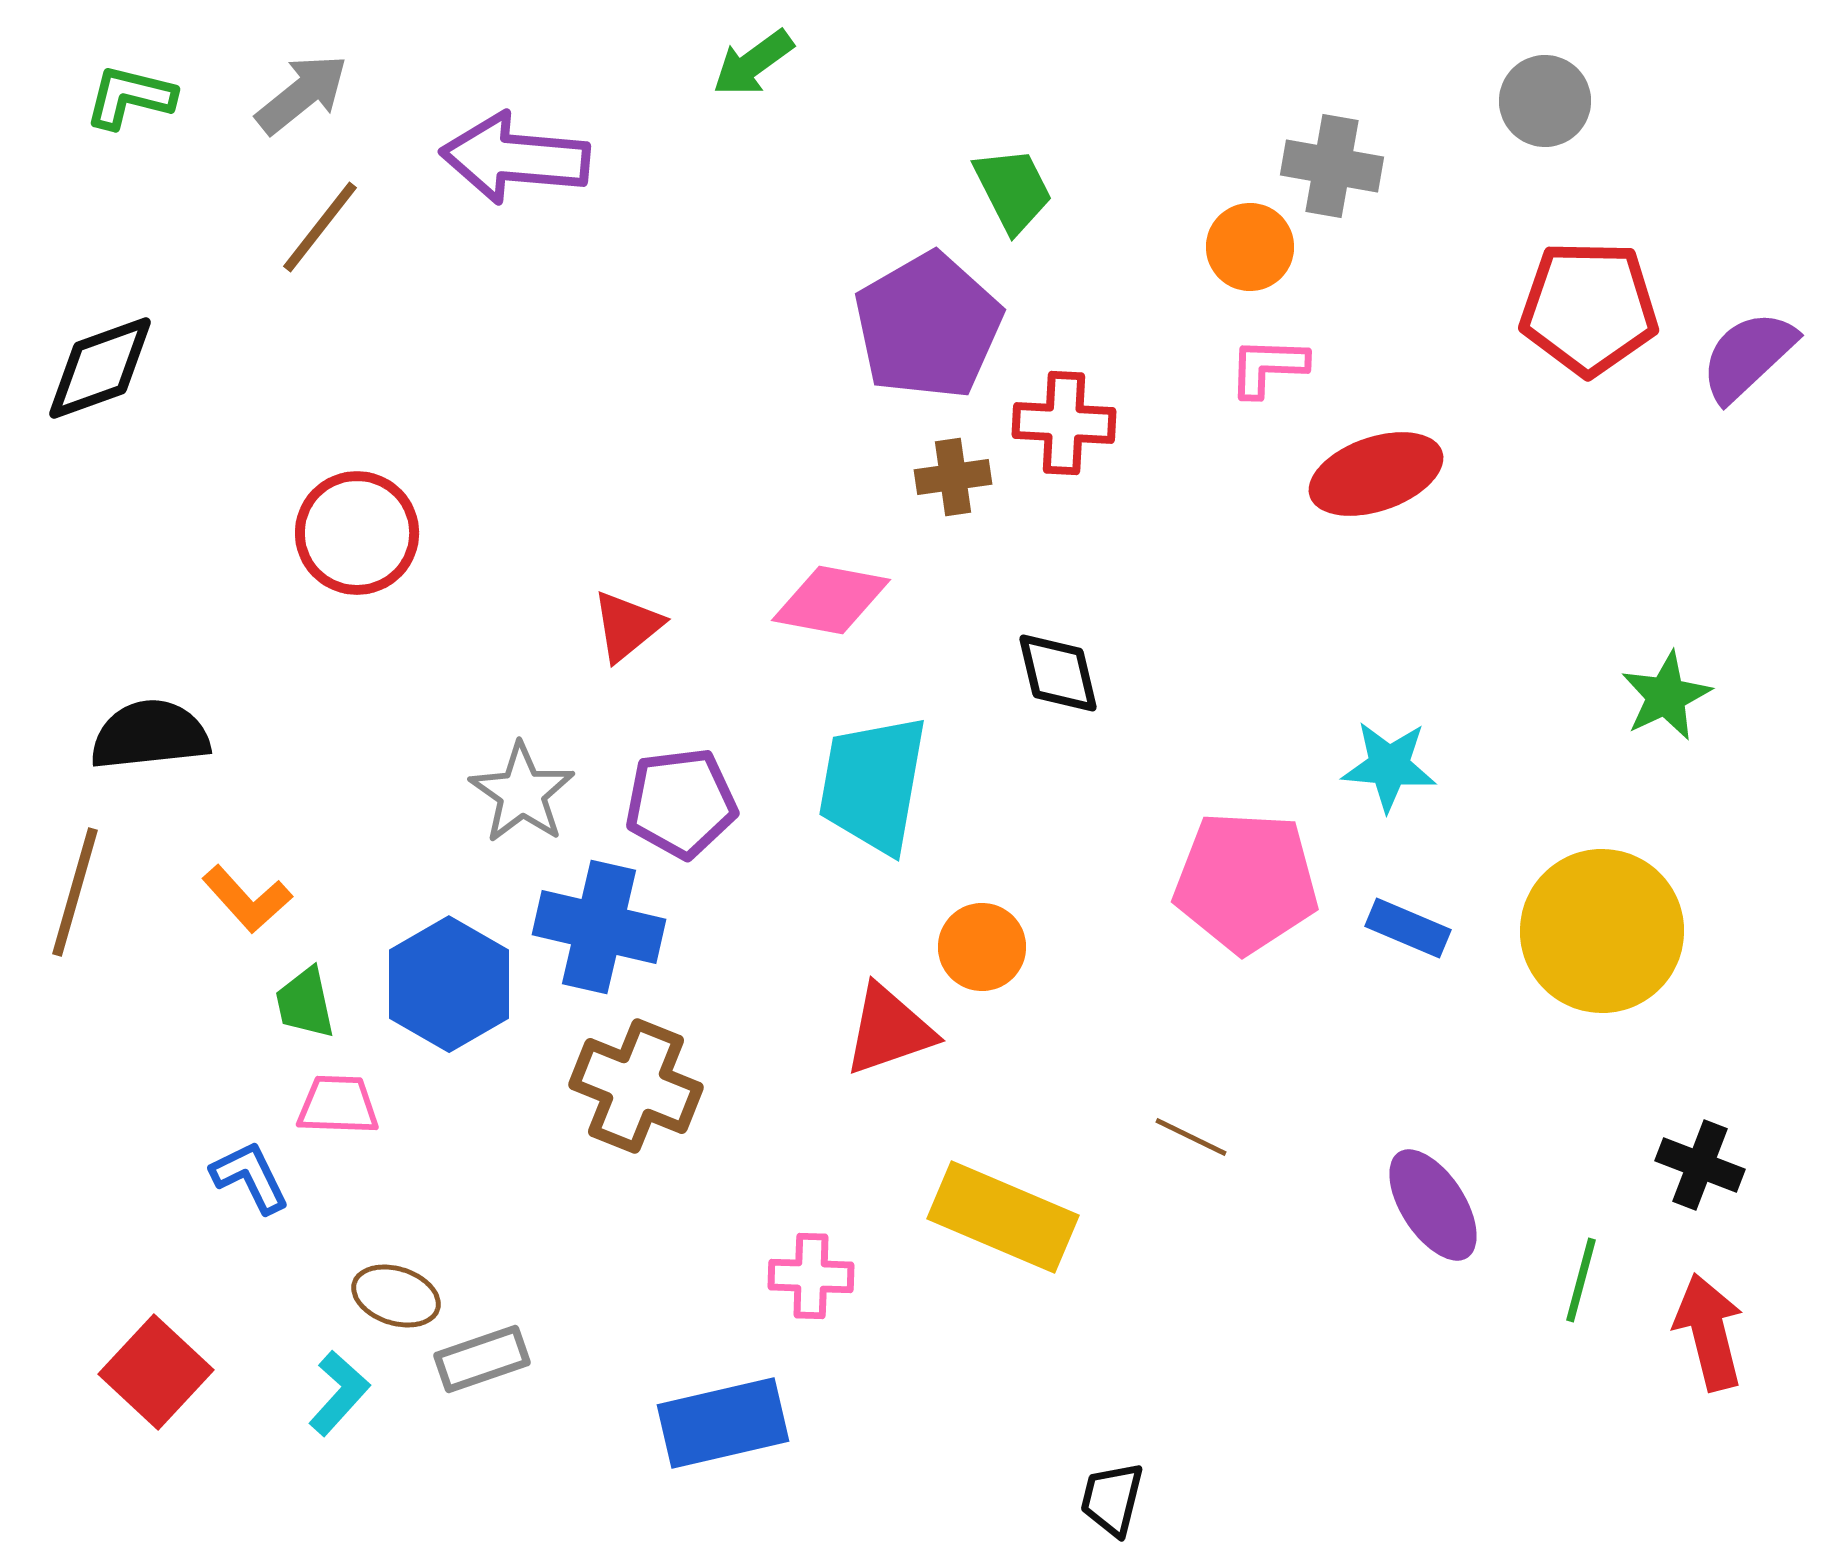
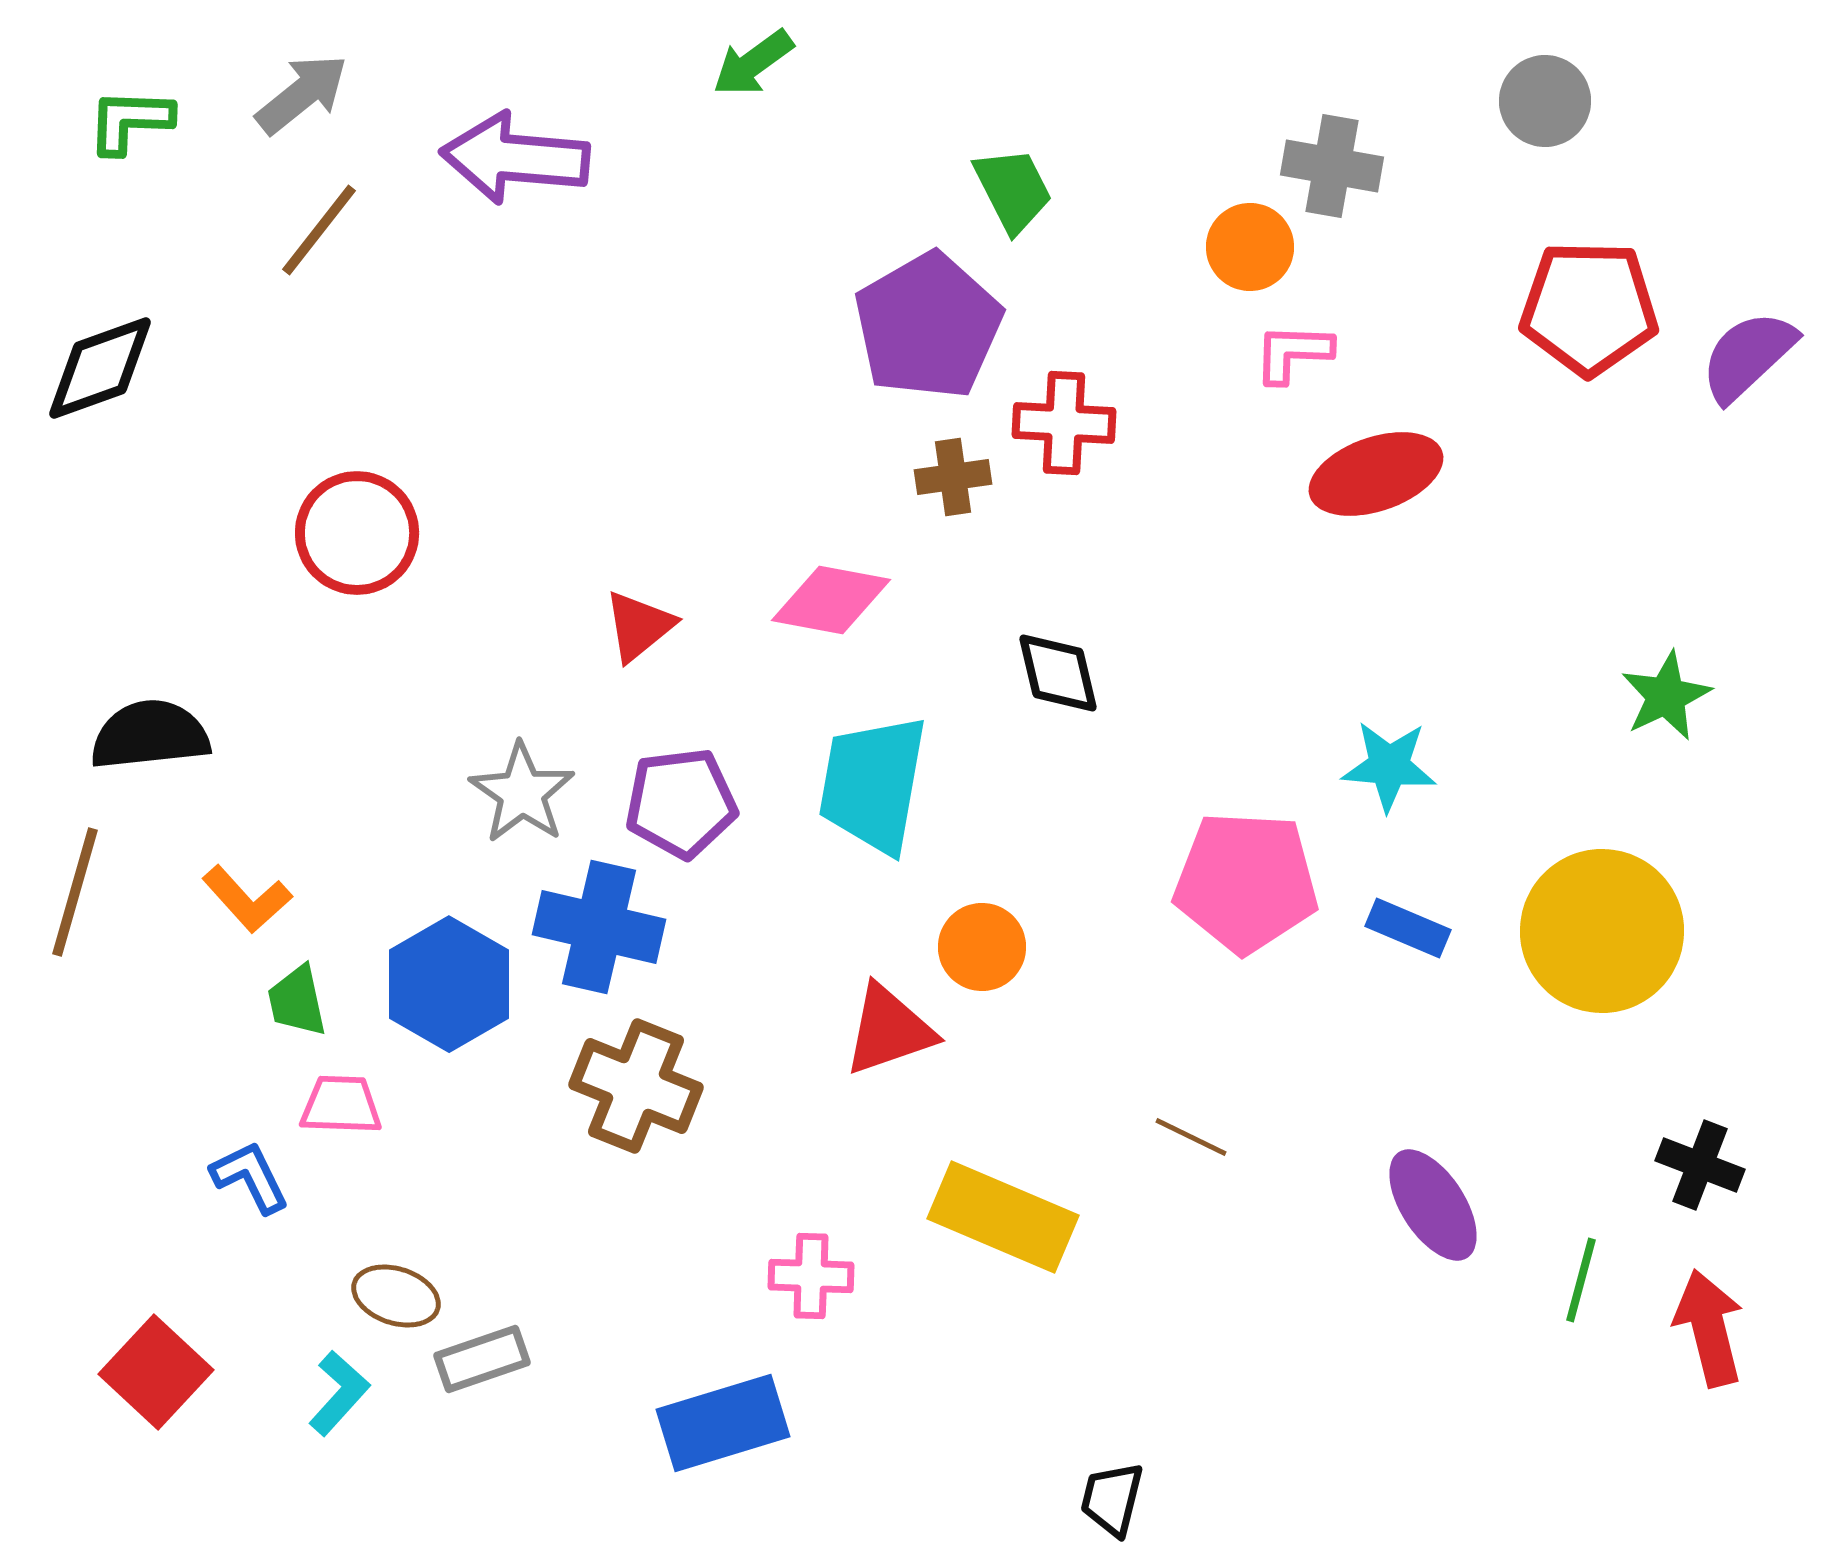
green L-shape at (130, 97): moved 24 px down; rotated 12 degrees counterclockwise
brown line at (320, 227): moved 1 px left, 3 px down
pink L-shape at (1268, 367): moved 25 px right, 14 px up
red triangle at (627, 626): moved 12 px right
green trapezoid at (305, 1003): moved 8 px left, 2 px up
pink trapezoid at (338, 1105): moved 3 px right
red arrow at (1709, 1332): moved 4 px up
blue rectangle at (723, 1423): rotated 4 degrees counterclockwise
